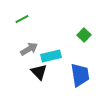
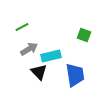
green line: moved 8 px down
green square: rotated 24 degrees counterclockwise
blue trapezoid: moved 5 px left
